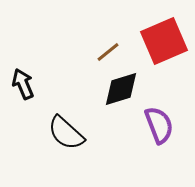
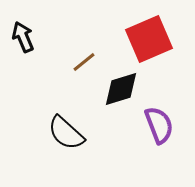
red square: moved 15 px left, 2 px up
brown line: moved 24 px left, 10 px down
black arrow: moved 47 px up
